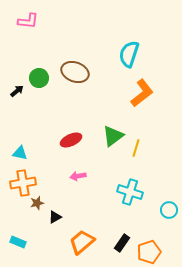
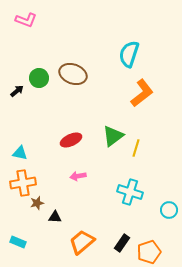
pink L-shape: moved 2 px left, 1 px up; rotated 15 degrees clockwise
brown ellipse: moved 2 px left, 2 px down
black triangle: rotated 32 degrees clockwise
